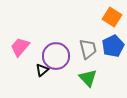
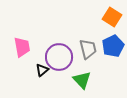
pink trapezoid: moved 2 px right; rotated 130 degrees clockwise
purple circle: moved 3 px right, 1 px down
green triangle: moved 6 px left, 2 px down
